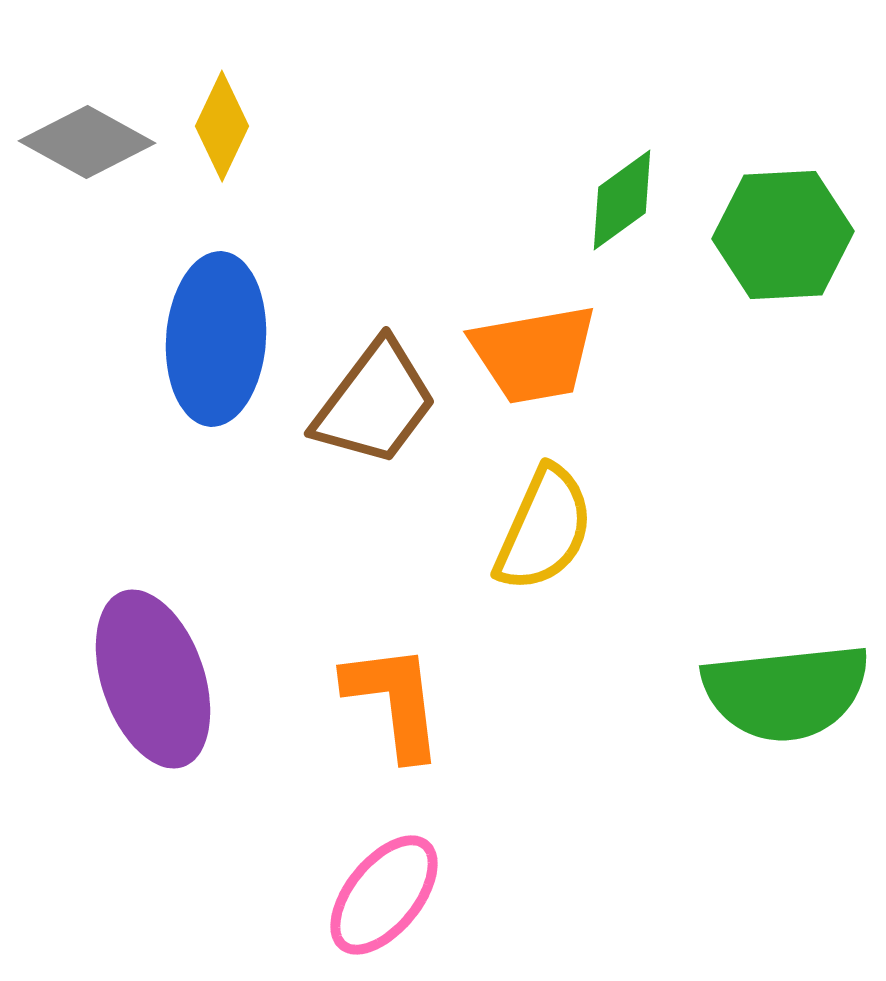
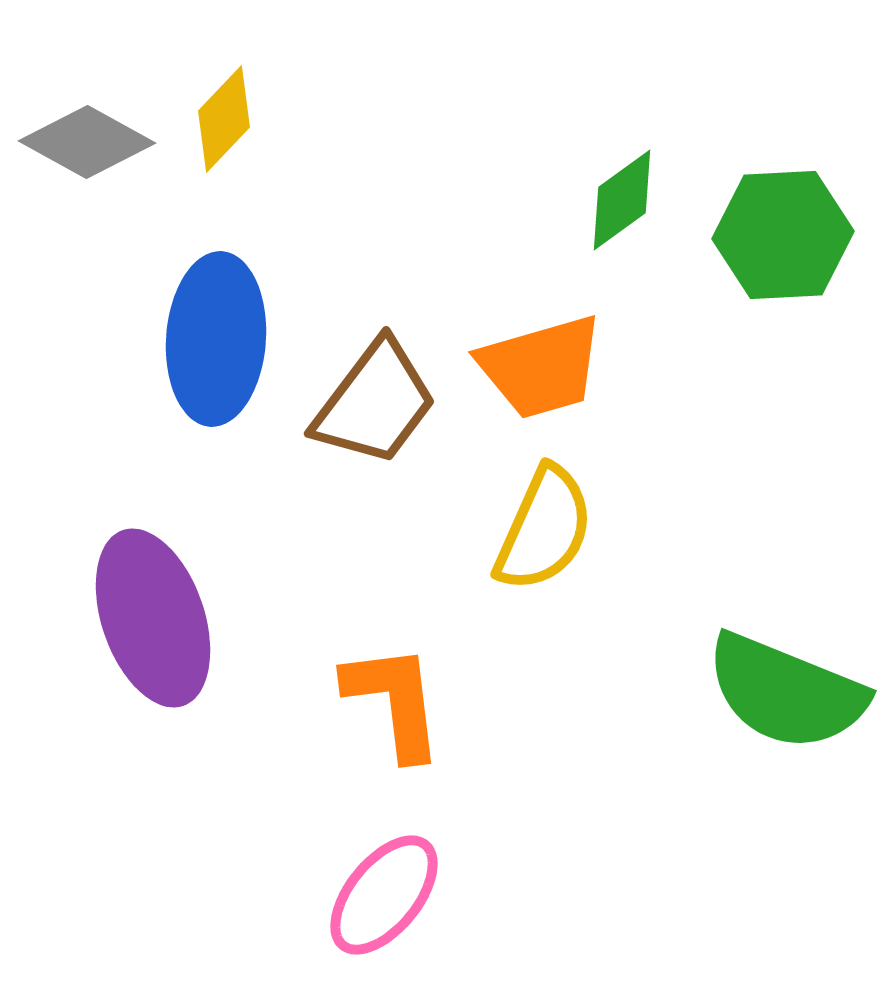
yellow diamond: moved 2 px right, 7 px up; rotated 18 degrees clockwise
orange trapezoid: moved 7 px right, 13 px down; rotated 6 degrees counterclockwise
purple ellipse: moved 61 px up
green semicircle: rotated 28 degrees clockwise
